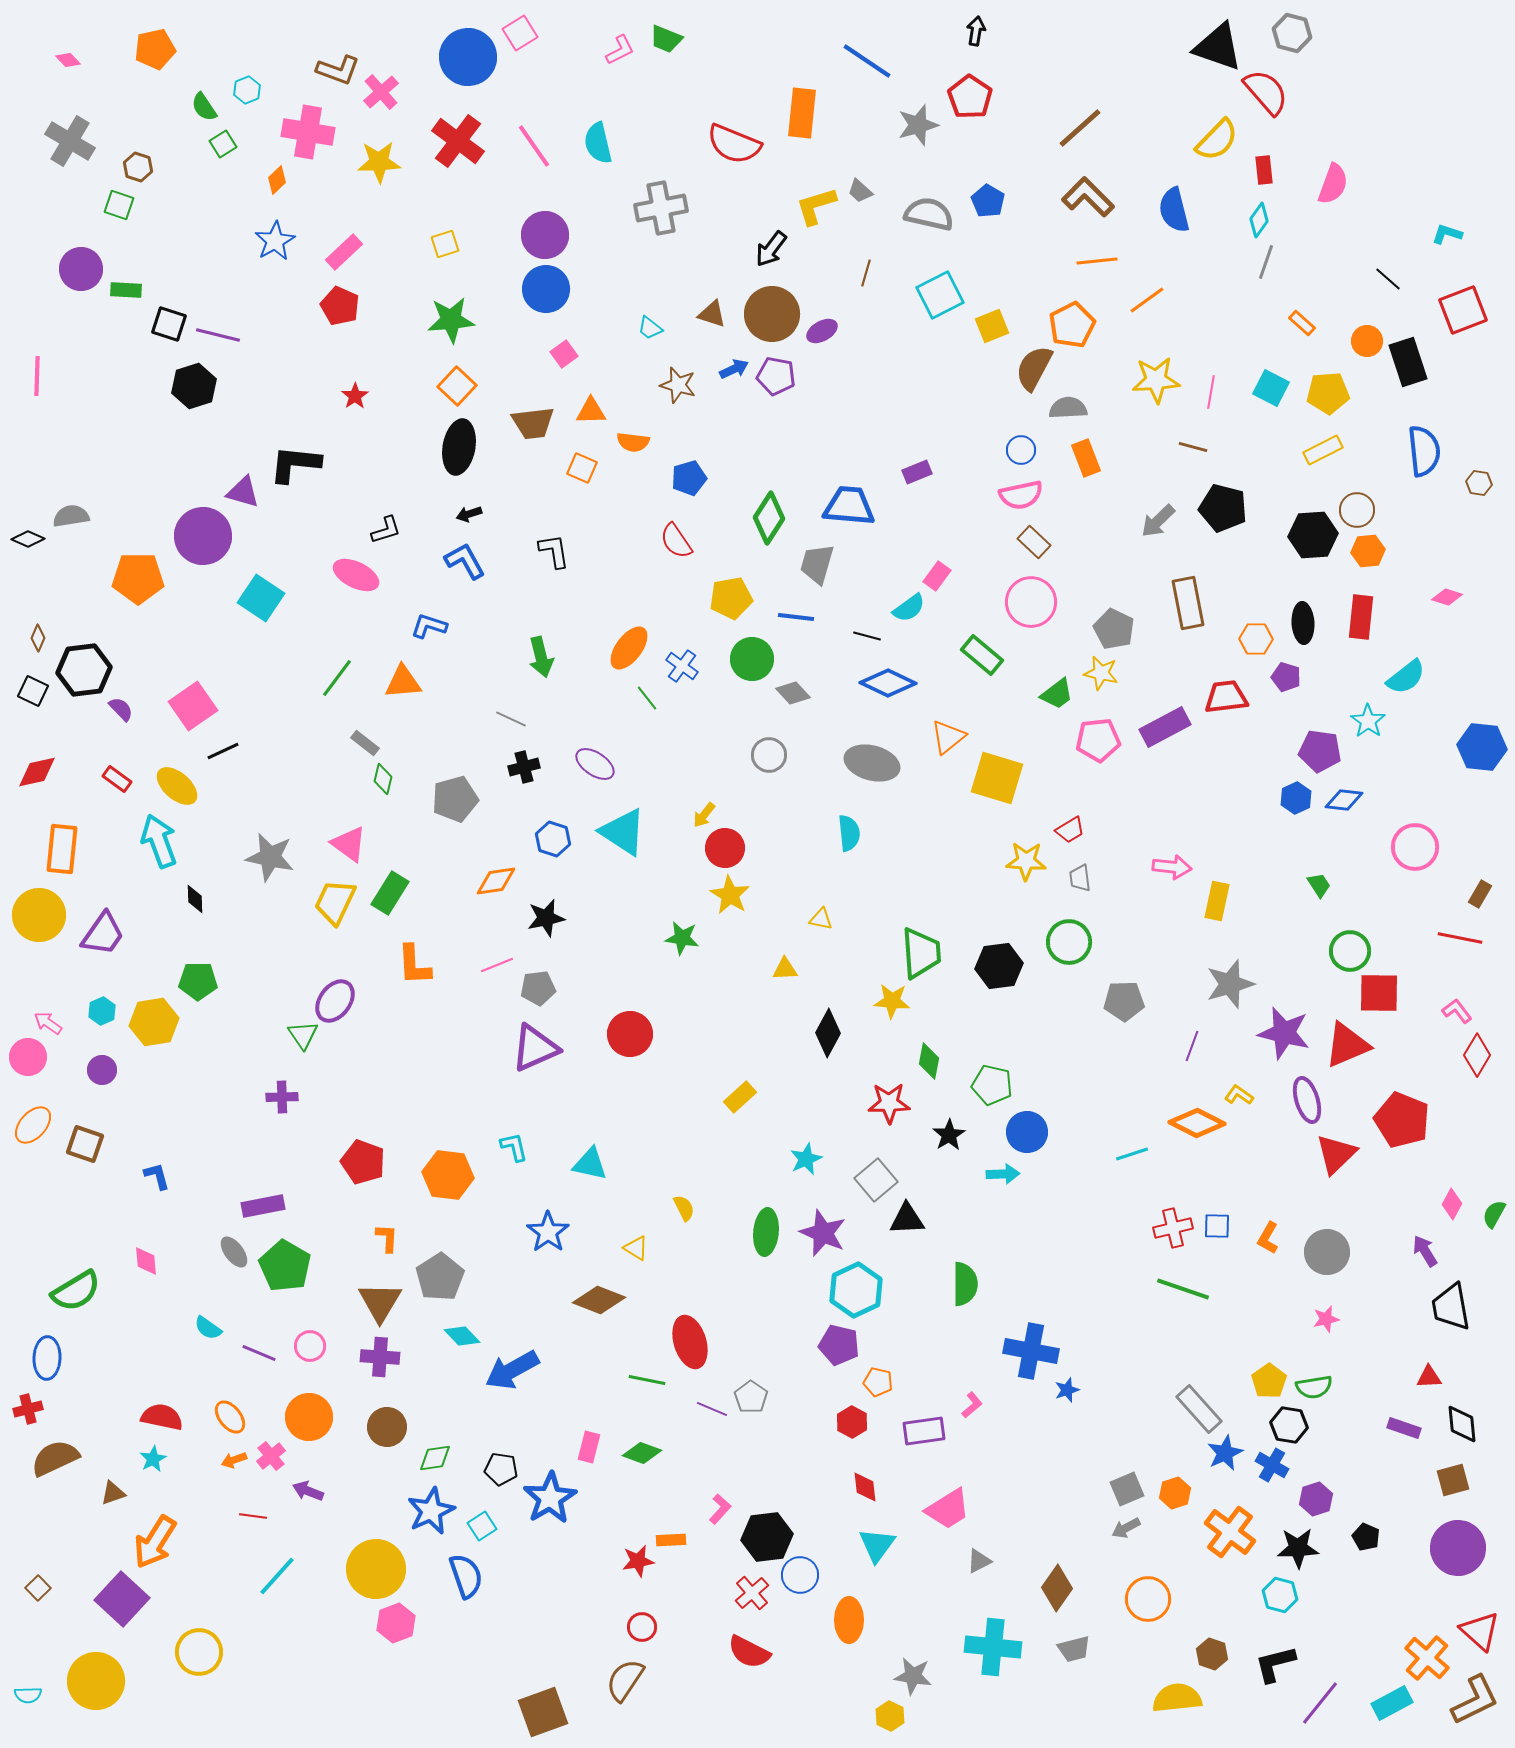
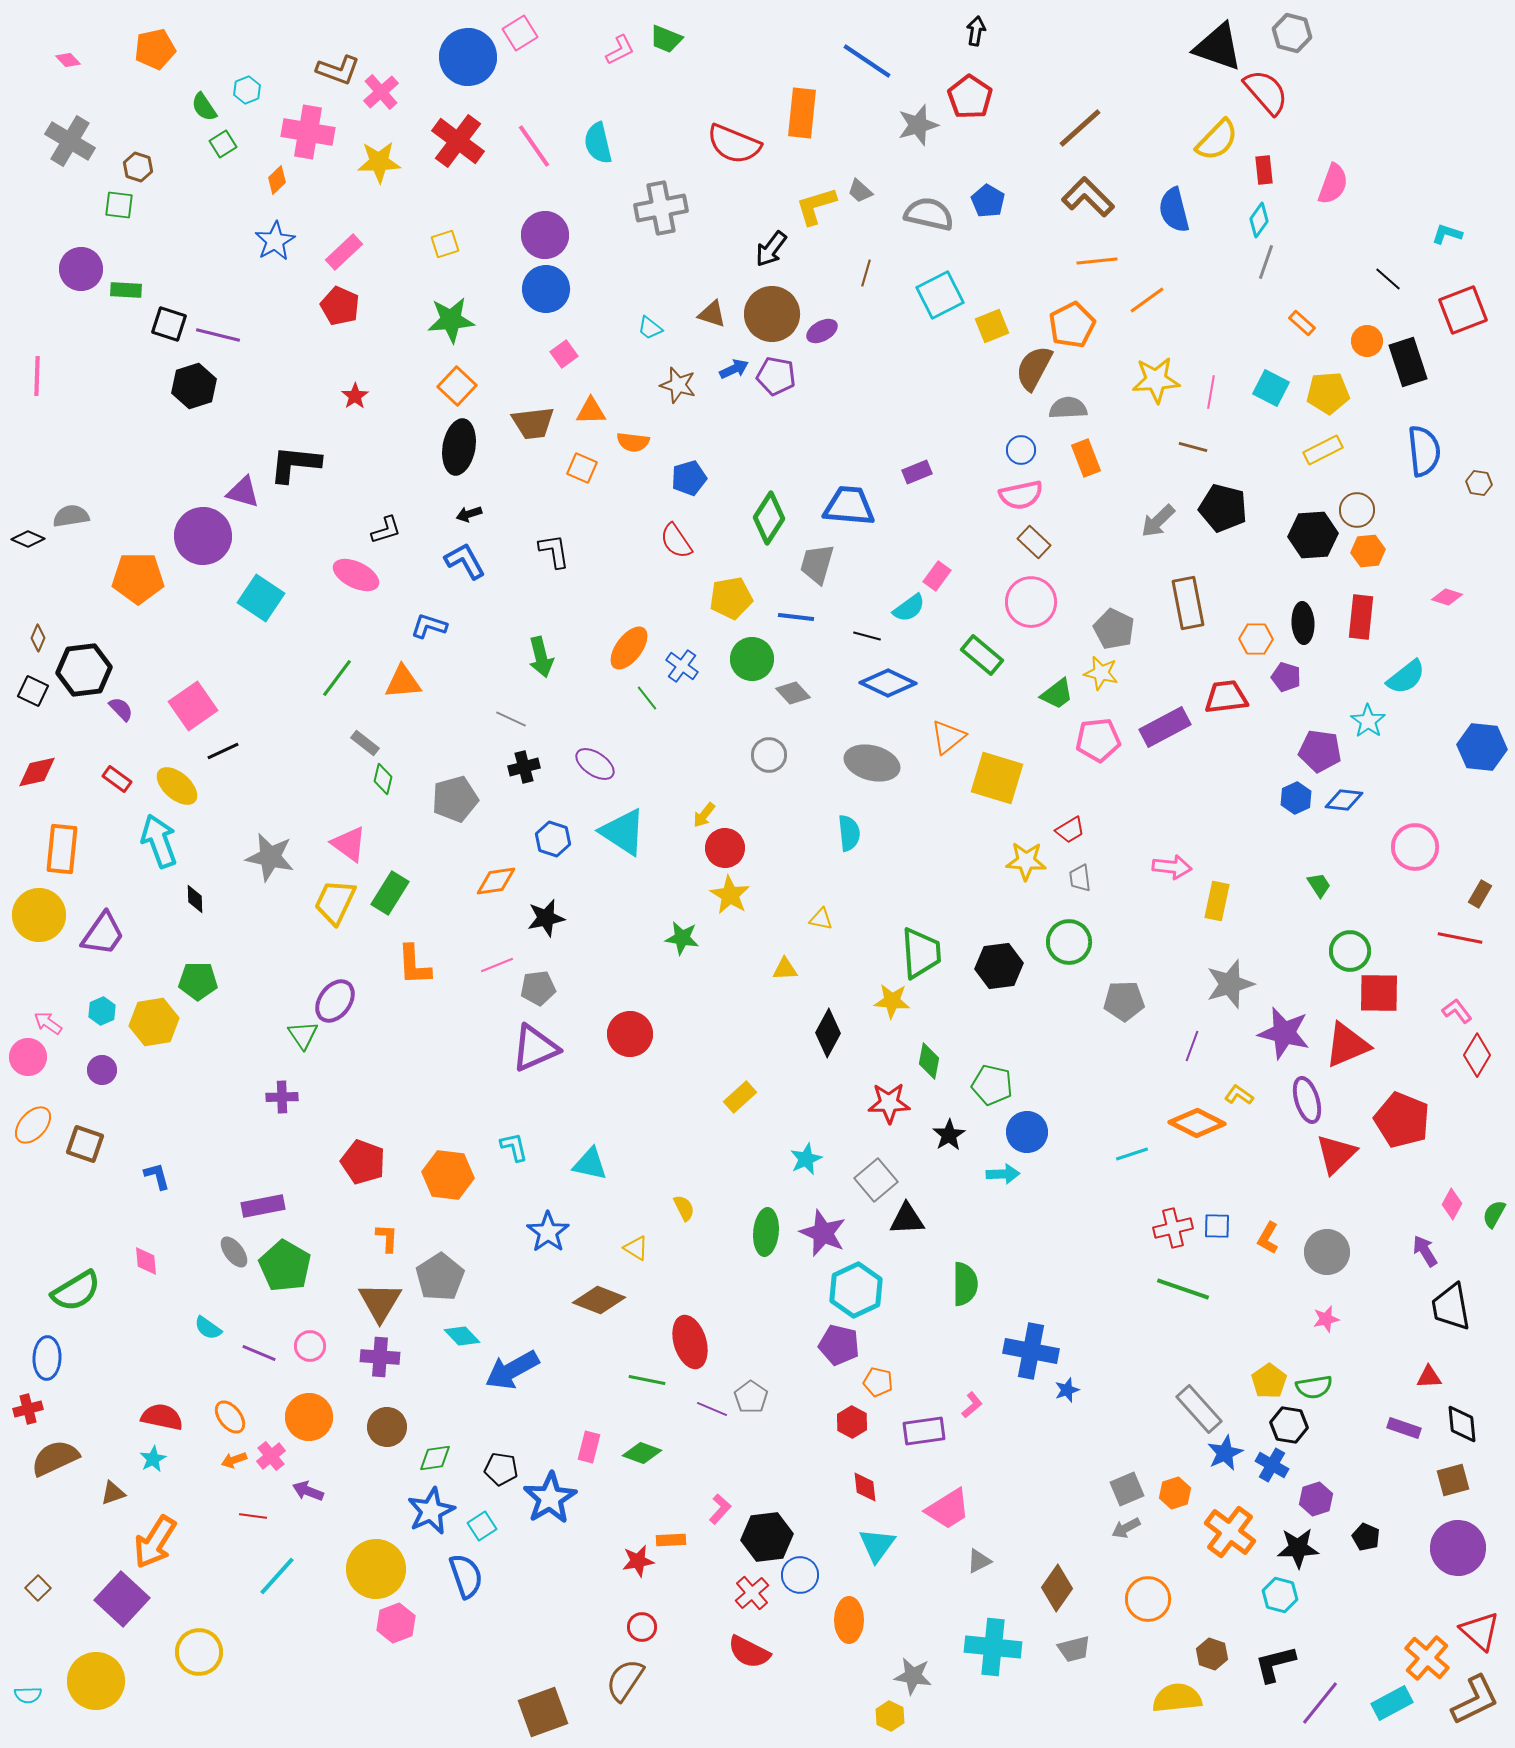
green square at (119, 205): rotated 12 degrees counterclockwise
